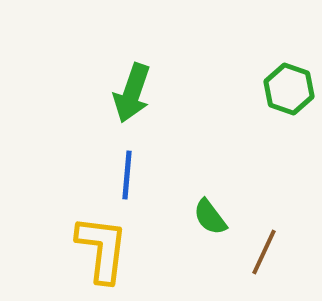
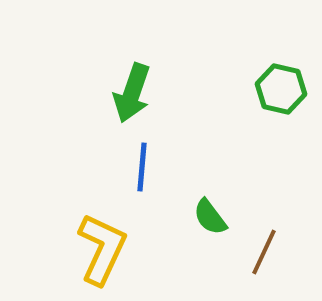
green hexagon: moved 8 px left; rotated 6 degrees counterclockwise
blue line: moved 15 px right, 8 px up
yellow L-shape: rotated 18 degrees clockwise
